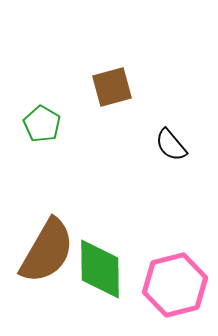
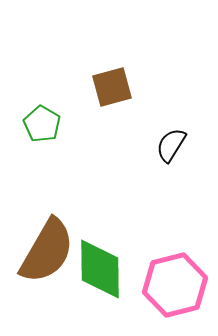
black semicircle: rotated 72 degrees clockwise
